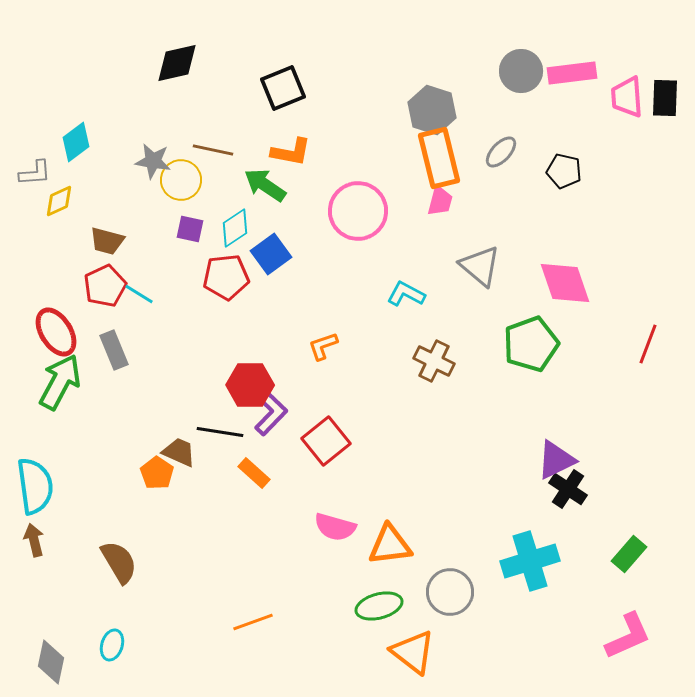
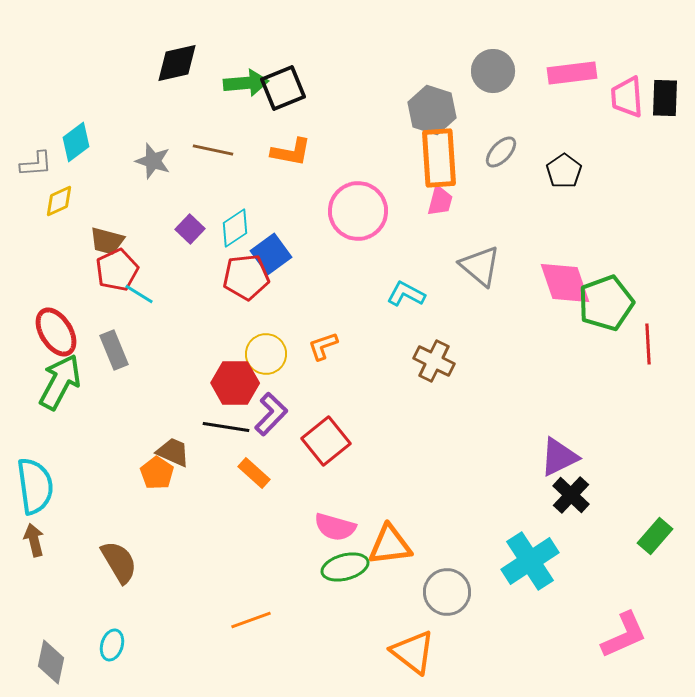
gray circle at (521, 71): moved 28 px left
orange rectangle at (439, 158): rotated 10 degrees clockwise
gray star at (153, 161): rotated 9 degrees clockwise
black pentagon at (564, 171): rotated 24 degrees clockwise
gray L-shape at (35, 173): moved 1 px right, 9 px up
yellow circle at (181, 180): moved 85 px right, 174 px down
green arrow at (265, 185): moved 19 px left, 102 px up; rotated 141 degrees clockwise
purple square at (190, 229): rotated 32 degrees clockwise
red pentagon at (226, 277): moved 20 px right
red pentagon at (105, 286): moved 12 px right, 16 px up
green pentagon at (531, 344): moved 75 px right, 41 px up
red line at (648, 344): rotated 24 degrees counterclockwise
red hexagon at (250, 385): moved 15 px left, 2 px up
black line at (220, 432): moved 6 px right, 5 px up
brown trapezoid at (179, 452): moved 6 px left
purple triangle at (556, 460): moved 3 px right, 3 px up
black cross at (568, 489): moved 3 px right, 6 px down; rotated 9 degrees clockwise
green rectangle at (629, 554): moved 26 px right, 18 px up
cyan cross at (530, 561): rotated 16 degrees counterclockwise
gray circle at (450, 592): moved 3 px left
green ellipse at (379, 606): moved 34 px left, 39 px up
orange line at (253, 622): moved 2 px left, 2 px up
pink L-shape at (628, 636): moved 4 px left, 1 px up
